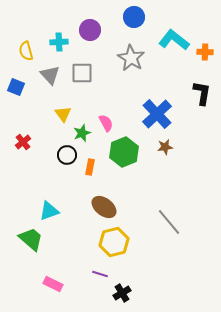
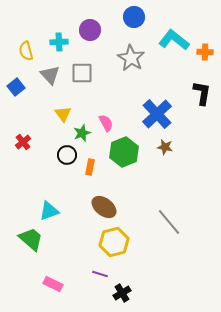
blue square: rotated 30 degrees clockwise
brown star: rotated 21 degrees clockwise
